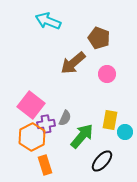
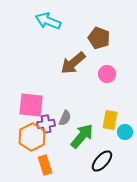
pink square: rotated 32 degrees counterclockwise
